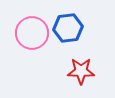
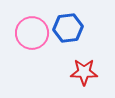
red star: moved 3 px right, 1 px down
